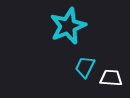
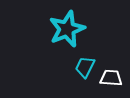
cyan star: moved 1 px left, 3 px down
